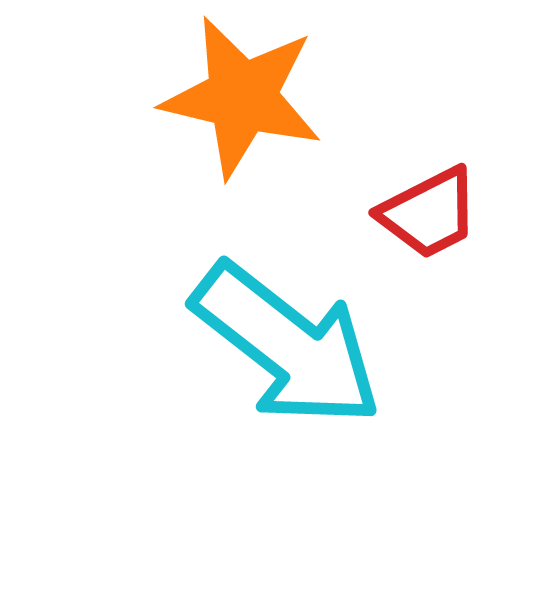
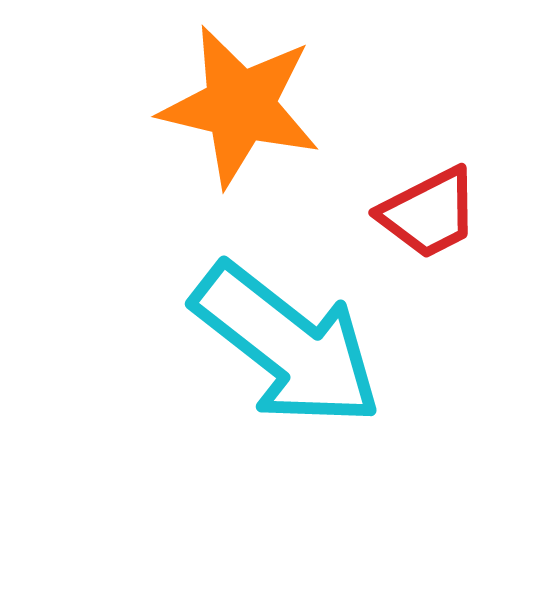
orange star: moved 2 px left, 9 px down
